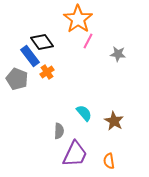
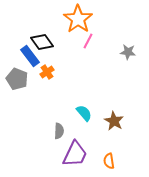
gray star: moved 10 px right, 2 px up
